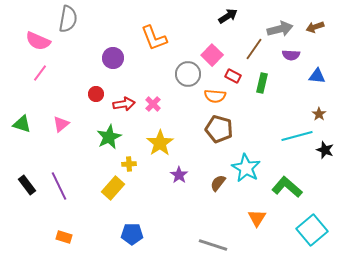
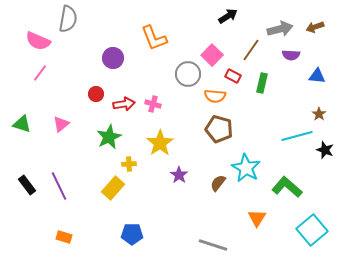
brown line: moved 3 px left, 1 px down
pink cross: rotated 28 degrees counterclockwise
